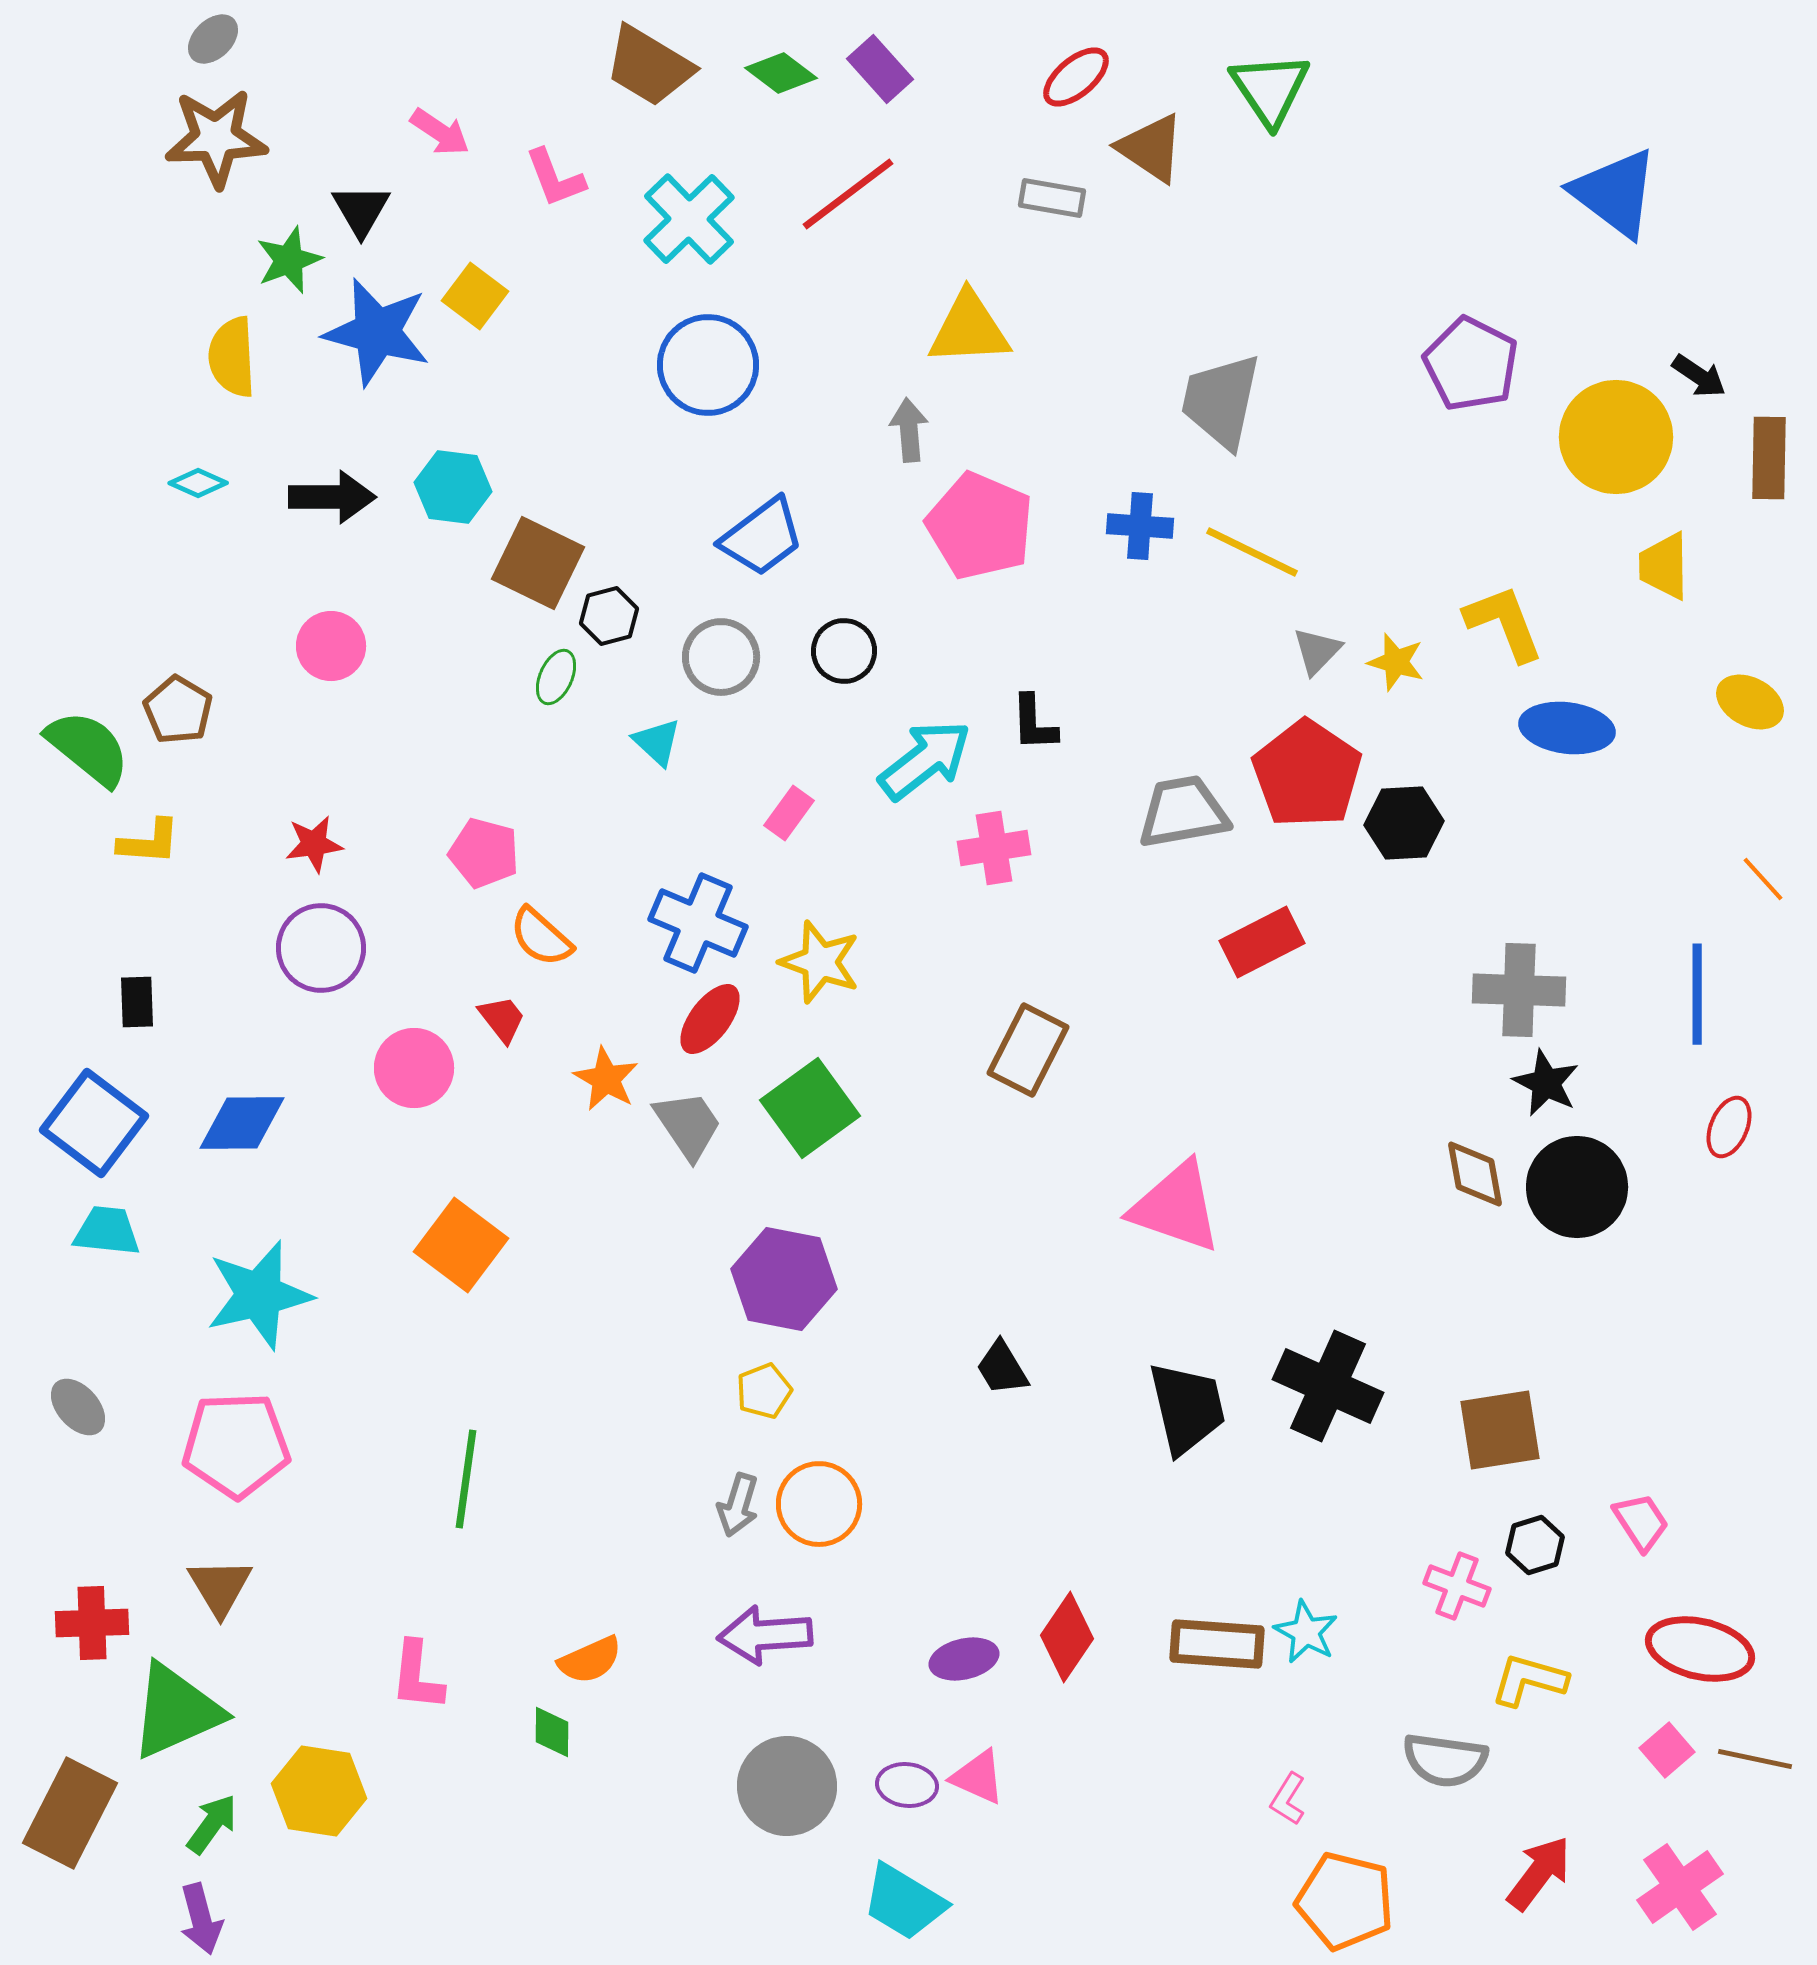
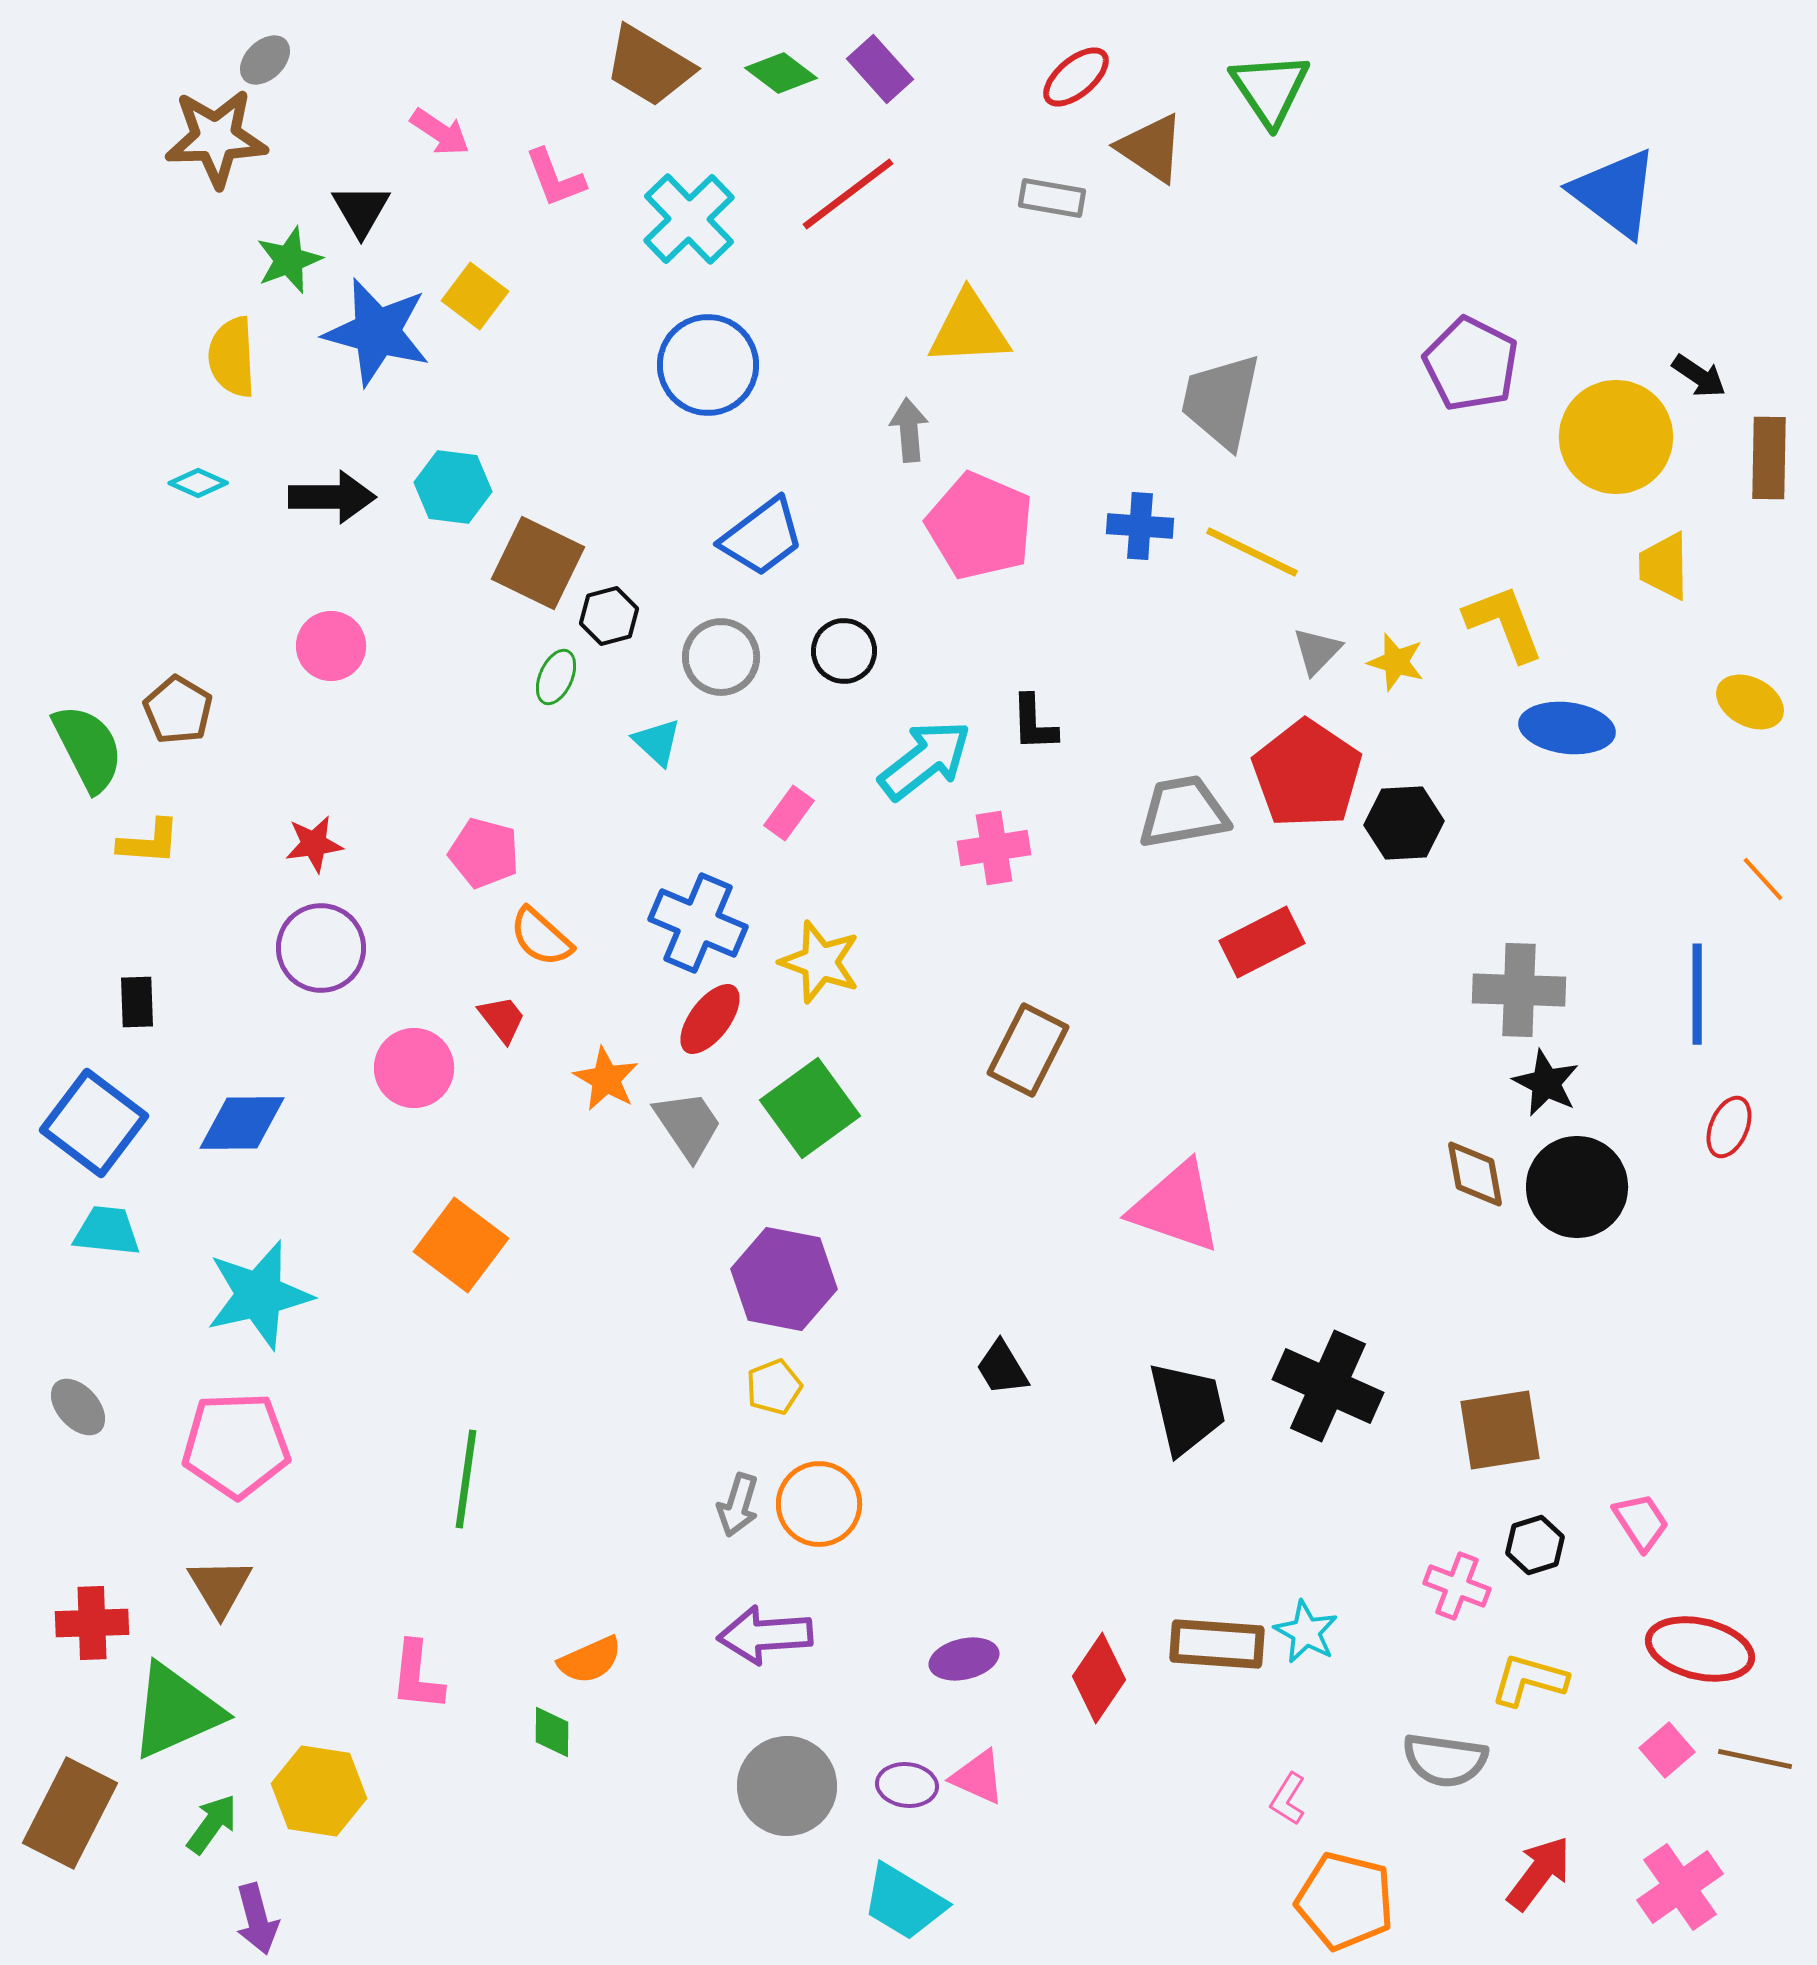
gray ellipse at (213, 39): moved 52 px right, 21 px down
green semicircle at (88, 748): rotated 24 degrees clockwise
yellow pentagon at (764, 1391): moved 10 px right, 4 px up
red diamond at (1067, 1637): moved 32 px right, 41 px down
purple arrow at (201, 1919): moved 56 px right
